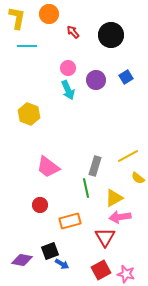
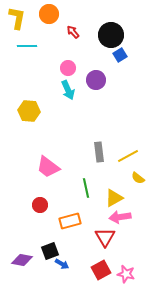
blue square: moved 6 px left, 22 px up
yellow hexagon: moved 3 px up; rotated 15 degrees counterclockwise
gray rectangle: moved 4 px right, 14 px up; rotated 24 degrees counterclockwise
